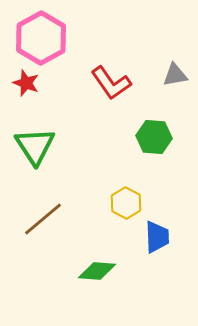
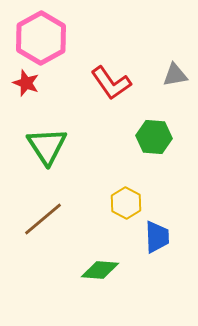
green triangle: moved 12 px right
green diamond: moved 3 px right, 1 px up
